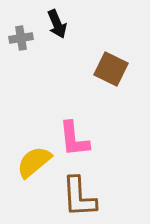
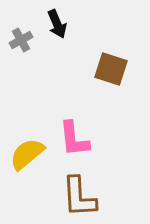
gray cross: moved 2 px down; rotated 20 degrees counterclockwise
brown square: rotated 8 degrees counterclockwise
yellow semicircle: moved 7 px left, 8 px up
